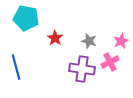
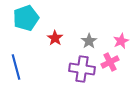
cyan pentagon: rotated 30 degrees counterclockwise
gray star: rotated 21 degrees clockwise
